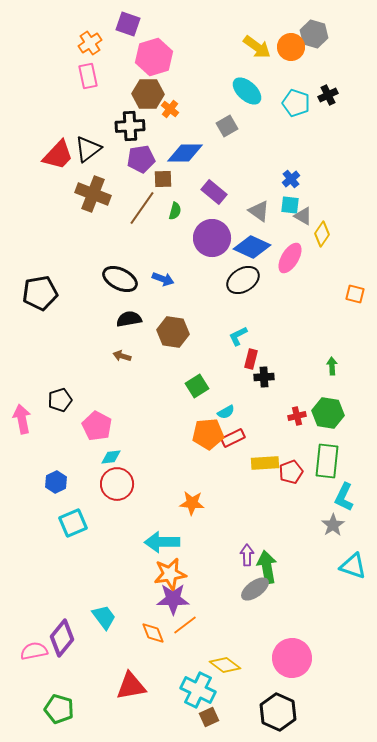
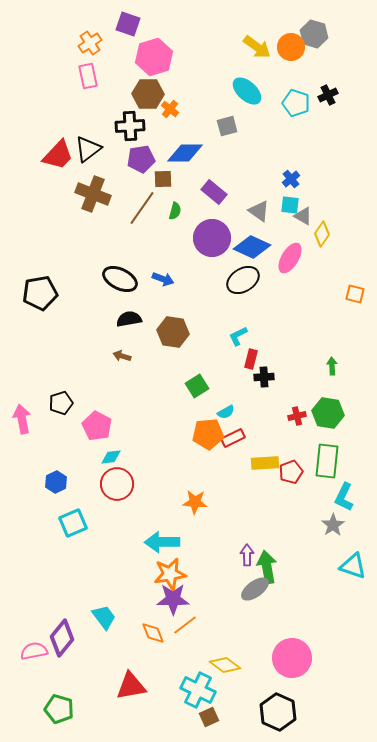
gray square at (227, 126): rotated 15 degrees clockwise
black pentagon at (60, 400): moved 1 px right, 3 px down
orange star at (192, 503): moved 3 px right, 1 px up
